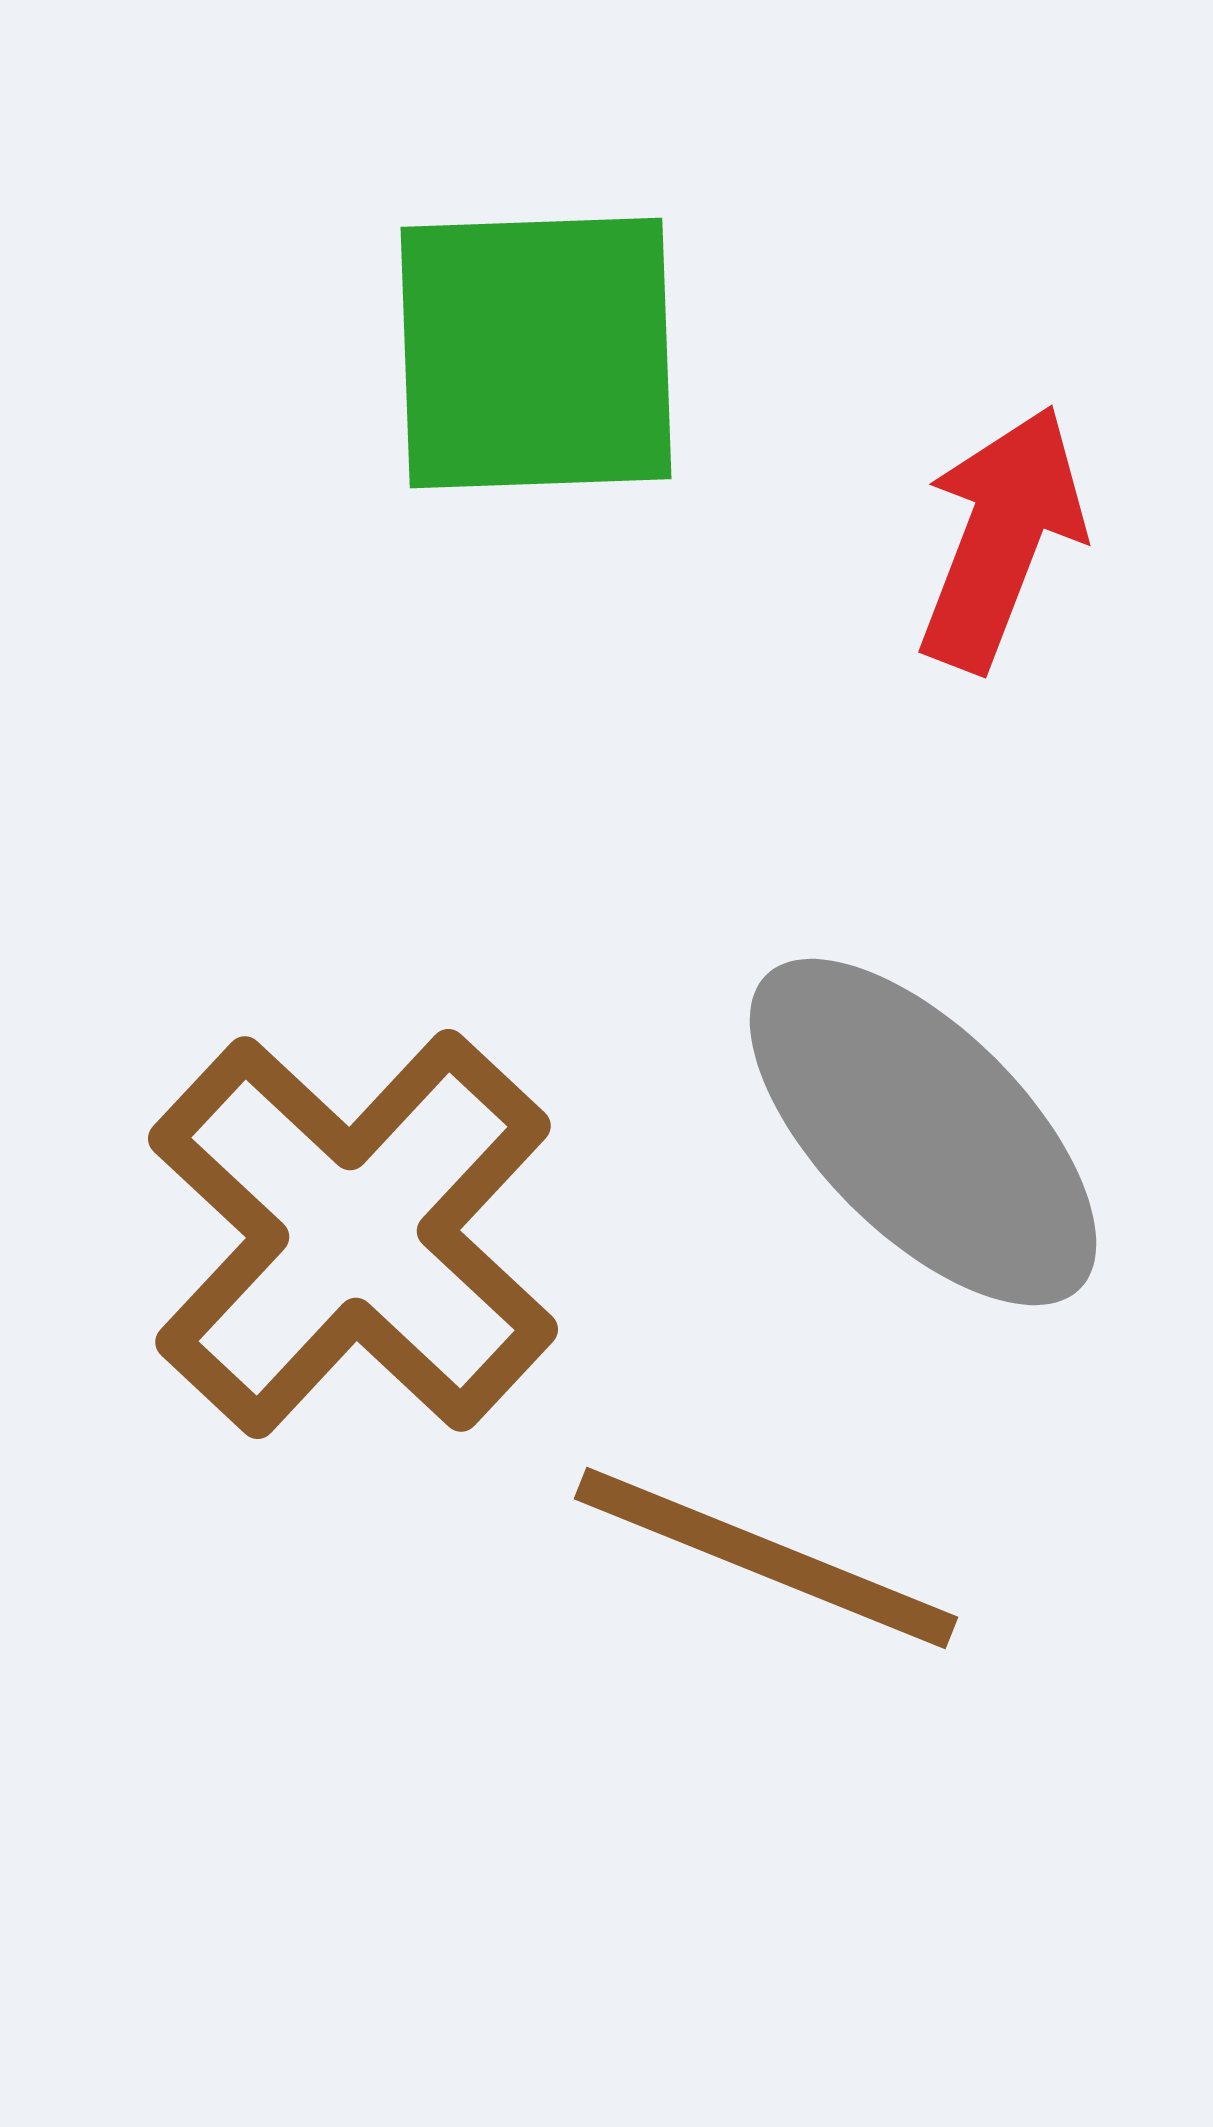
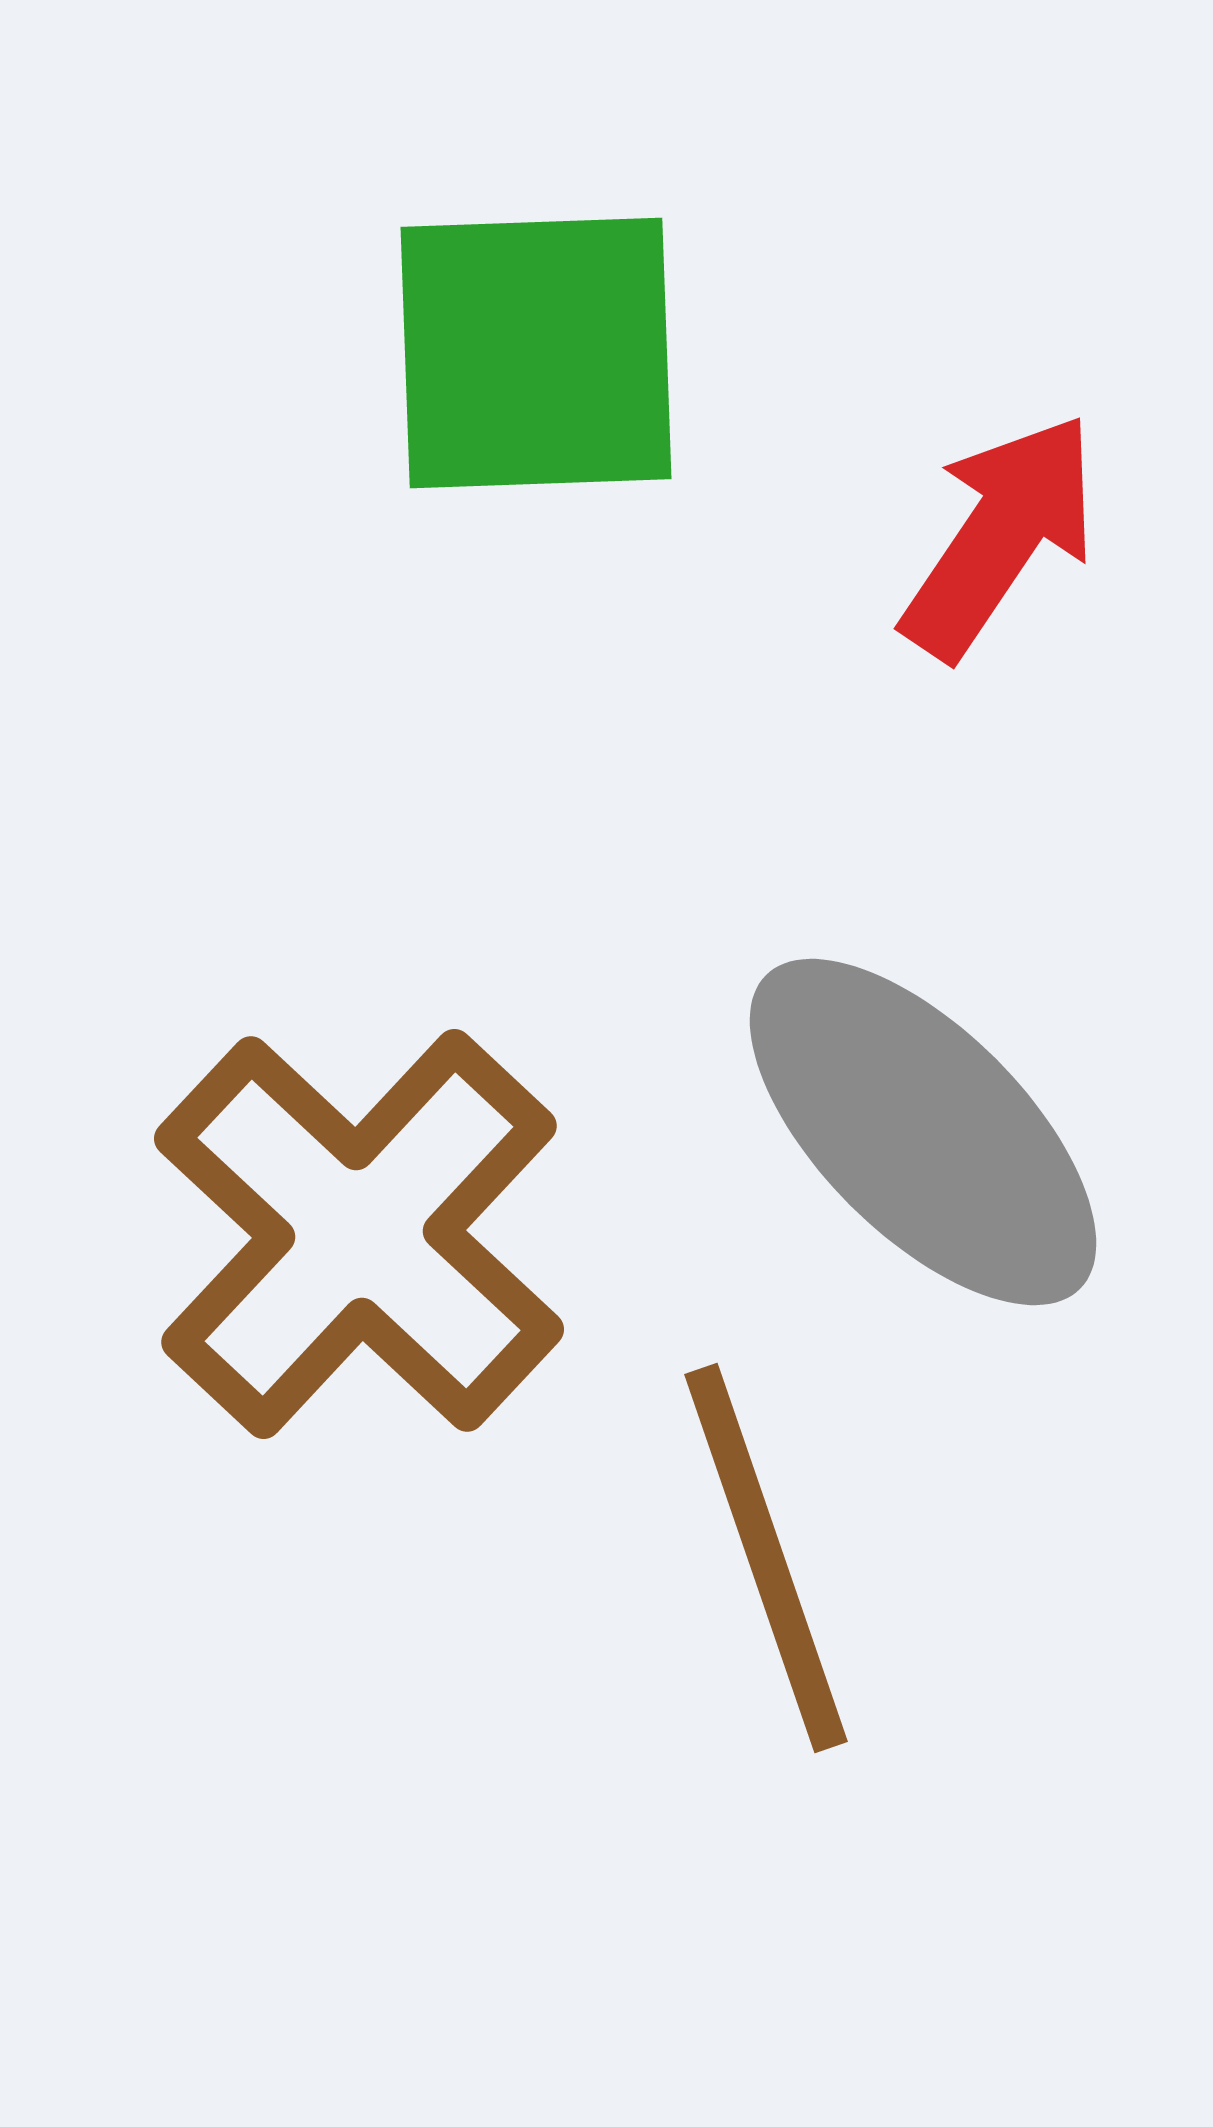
red arrow: moved 1 px left, 2 px up; rotated 13 degrees clockwise
brown cross: moved 6 px right
brown line: rotated 49 degrees clockwise
